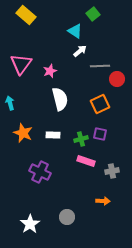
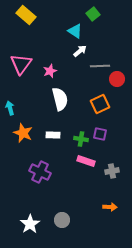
cyan arrow: moved 5 px down
green cross: rotated 24 degrees clockwise
orange arrow: moved 7 px right, 6 px down
gray circle: moved 5 px left, 3 px down
